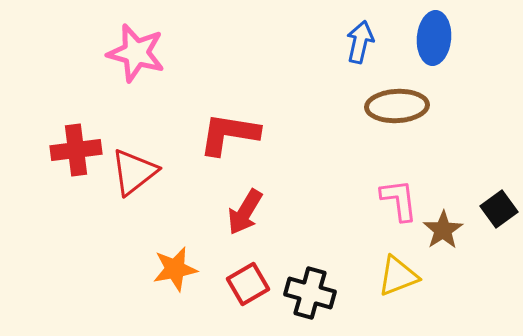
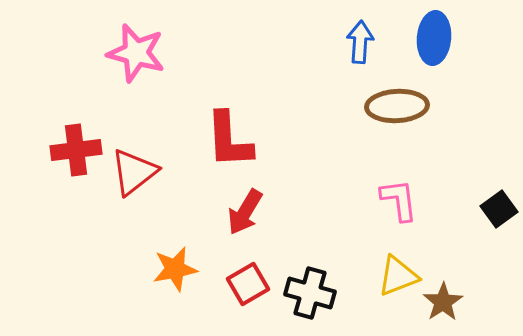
blue arrow: rotated 9 degrees counterclockwise
red L-shape: moved 6 px down; rotated 102 degrees counterclockwise
brown star: moved 72 px down
